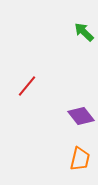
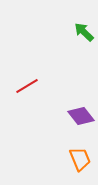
red line: rotated 20 degrees clockwise
orange trapezoid: rotated 35 degrees counterclockwise
